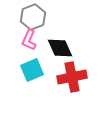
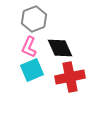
gray hexagon: moved 1 px right, 2 px down
pink L-shape: moved 7 px down
red cross: moved 2 px left
